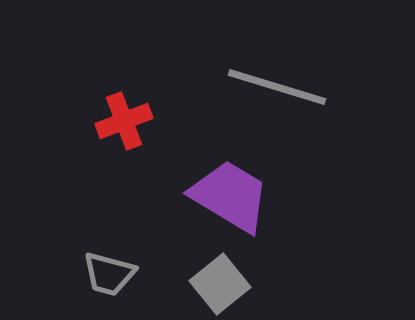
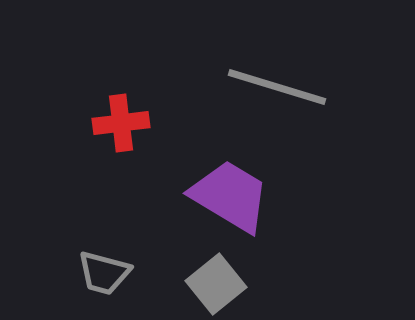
red cross: moved 3 px left, 2 px down; rotated 14 degrees clockwise
gray trapezoid: moved 5 px left, 1 px up
gray square: moved 4 px left
